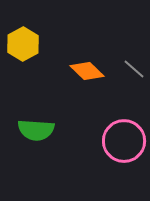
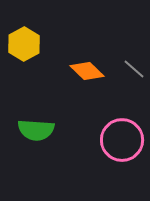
yellow hexagon: moved 1 px right
pink circle: moved 2 px left, 1 px up
